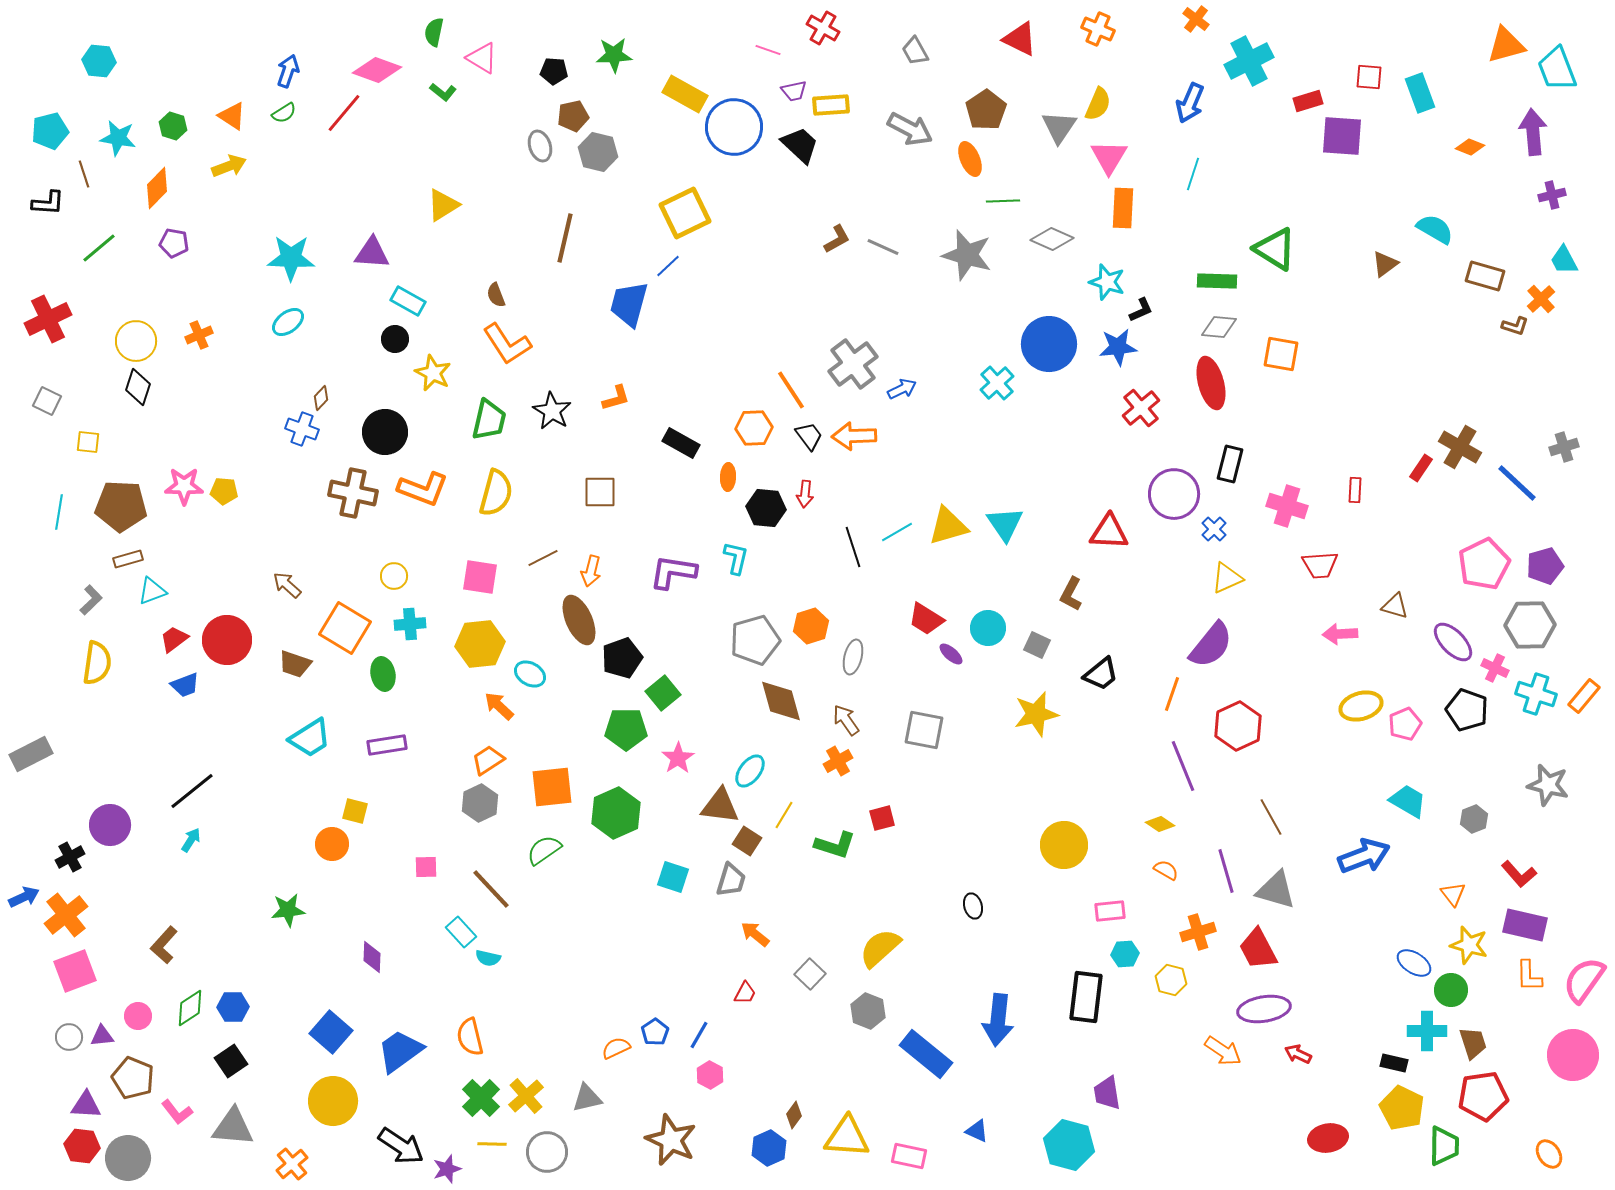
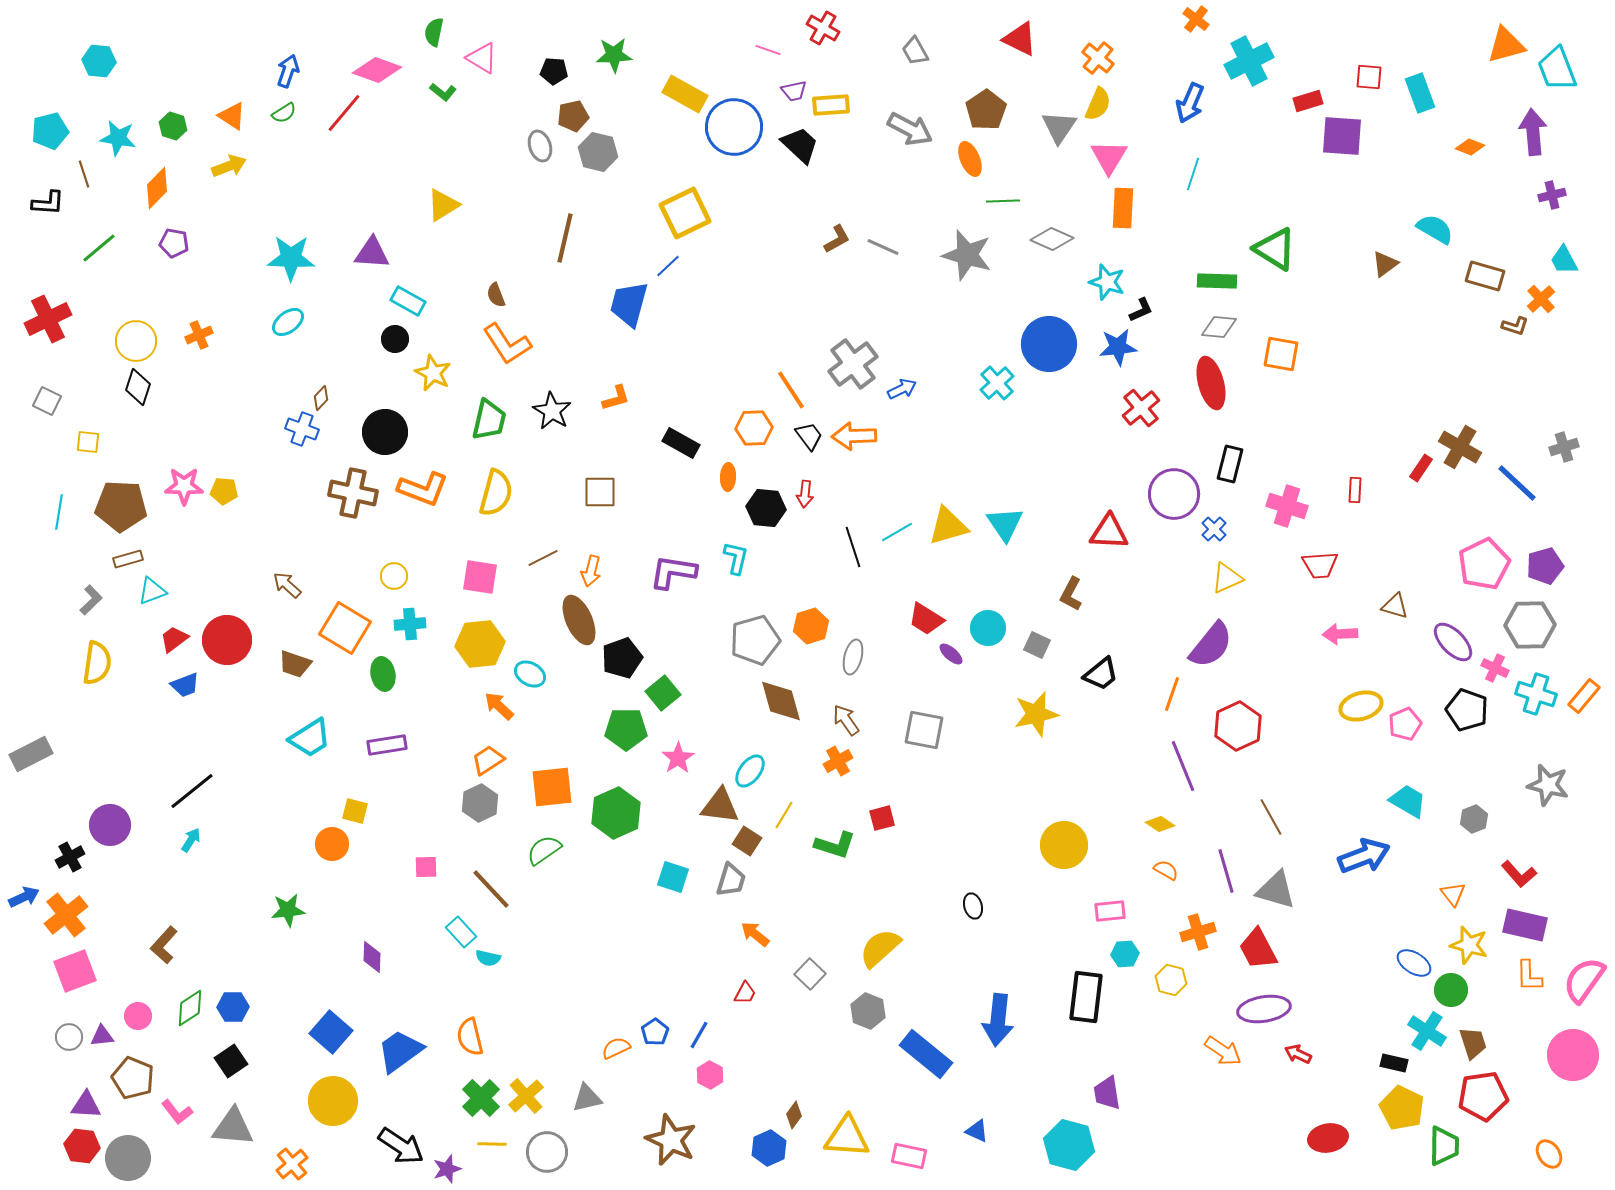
orange cross at (1098, 29): moved 29 px down; rotated 16 degrees clockwise
cyan cross at (1427, 1031): rotated 33 degrees clockwise
